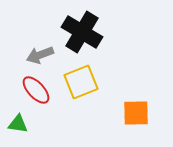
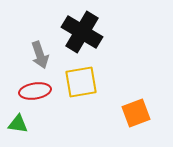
gray arrow: rotated 88 degrees counterclockwise
yellow square: rotated 12 degrees clockwise
red ellipse: moved 1 px left, 1 px down; rotated 56 degrees counterclockwise
orange square: rotated 20 degrees counterclockwise
